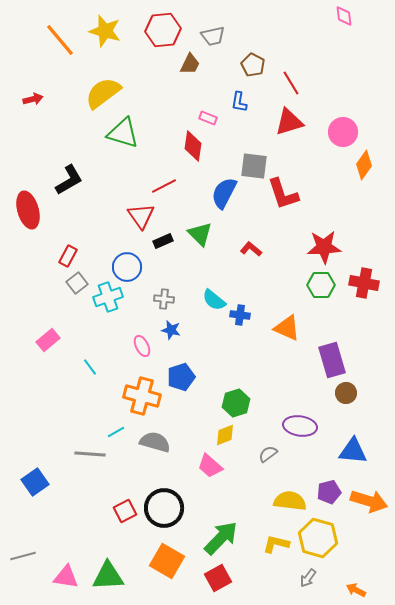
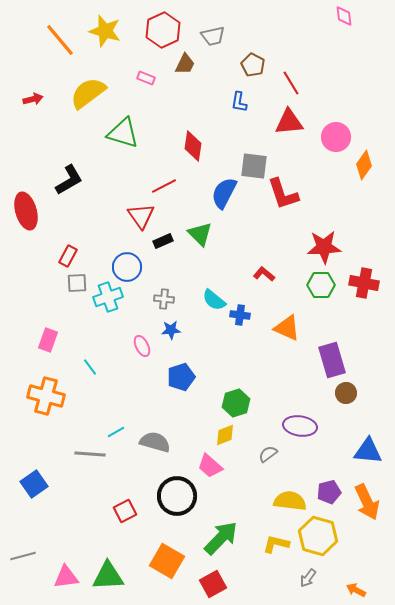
red hexagon at (163, 30): rotated 20 degrees counterclockwise
brown trapezoid at (190, 64): moved 5 px left
yellow semicircle at (103, 93): moved 15 px left
pink rectangle at (208, 118): moved 62 px left, 40 px up
red triangle at (289, 122): rotated 12 degrees clockwise
pink circle at (343, 132): moved 7 px left, 5 px down
red ellipse at (28, 210): moved 2 px left, 1 px down
red L-shape at (251, 249): moved 13 px right, 25 px down
gray square at (77, 283): rotated 35 degrees clockwise
blue star at (171, 330): rotated 18 degrees counterclockwise
pink rectangle at (48, 340): rotated 30 degrees counterclockwise
orange cross at (142, 396): moved 96 px left
blue triangle at (353, 451): moved 15 px right
blue square at (35, 482): moved 1 px left, 2 px down
orange arrow at (369, 501): moved 2 px left, 1 px down; rotated 48 degrees clockwise
black circle at (164, 508): moved 13 px right, 12 px up
yellow hexagon at (318, 538): moved 2 px up
pink triangle at (66, 577): rotated 16 degrees counterclockwise
red square at (218, 578): moved 5 px left, 6 px down
